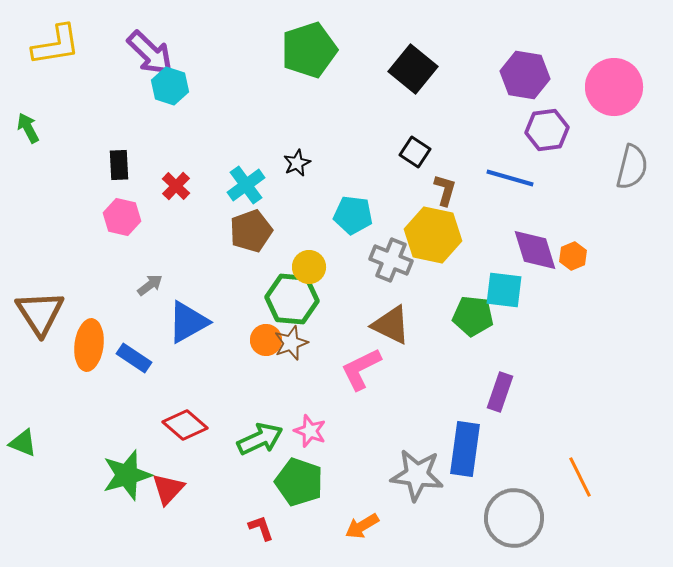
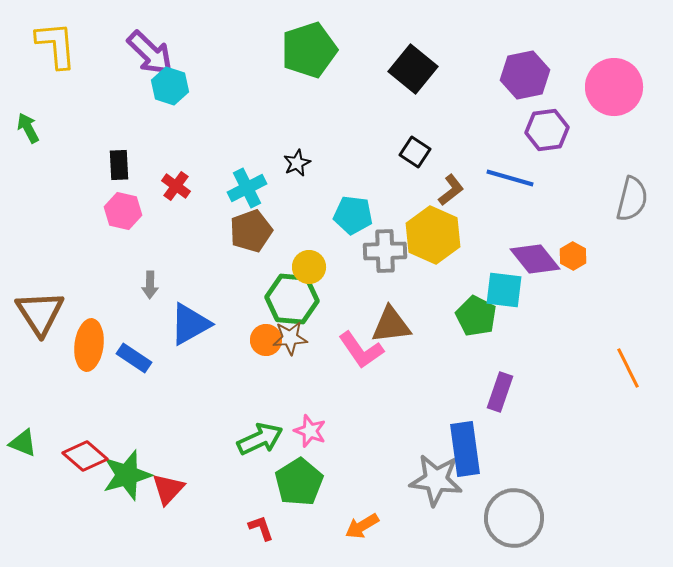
yellow L-shape at (56, 45): rotated 86 degrees counterclockwise
purple hexagon at (525, 75): rotated 21 degrees counterclockwise
gray semicircle at (632, 167): moved 32 px down
cyan cross at (246, 185): moved 1 px right, 3 px down; rotated 9 degrees clockwise
red cross at (176, 186): rotated 8 degrees counterclockwise
brown L-shape at (445, 190): moved 6 px right; rotated 36 degrees clockwise
pink hexagon at (122, 217): moved 1 px right, 6 px up
yellow hexagon at (433, 235): rotated 12 degrees clockwise
purple diamond at (535, 250): moved 9 px down; rotated 21 degrees counterclockwise
orange hexagon at (573, 256): rotated 8 degrees counterclockwise
gray cross at (391, 260): moved 6 px left, 9 px up; rotated 24 degrees counterclockwise
gray arrow at (150, 285): rotated 128 degrees clockwise
green pentagon at (473, 316): moved 3 px right; rotated 21 degrees clockwise
blue triangle at (188, 322): moved 2 px right, 2 px down
brown triangle at (391, 325): rotated 33 degrees counterclockwise
brown star at (291, 343): moved 1 px left, 5 px up; rotated 16 degrees clockwise
pink L-shape at (361, 369): moved 19 px up; rotated 99 degrees counterclockwise
red diamond at (185, 425): moved 100 px left, 31 px down
blue rectangle at (465, 449): rotated 16 degrees counterclockwise
gray star at (417, 475): moved 19 px right, 5 px down
orange line at (580, 477): moved 48 px right, 109 px up
green pentagon at (299, 482): rotated 21 degrees clockwise
